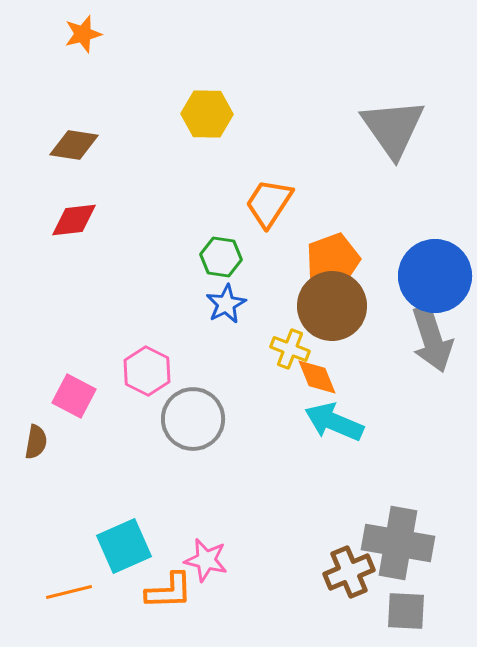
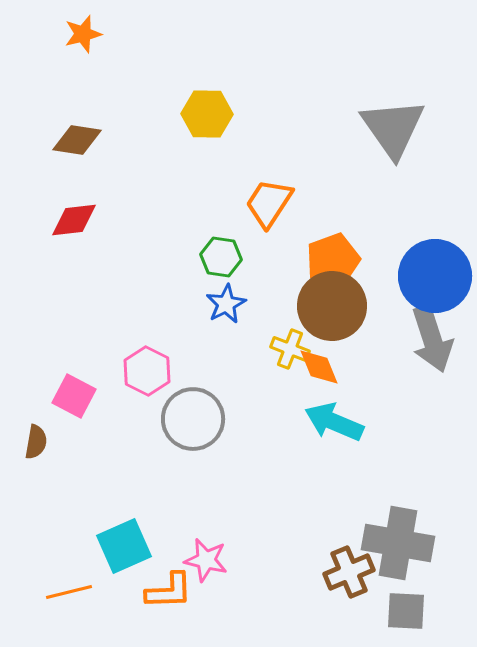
brown diamond: moved 3 px right, 5 px up
orange diamond: moved 2 px right, 10 px up
